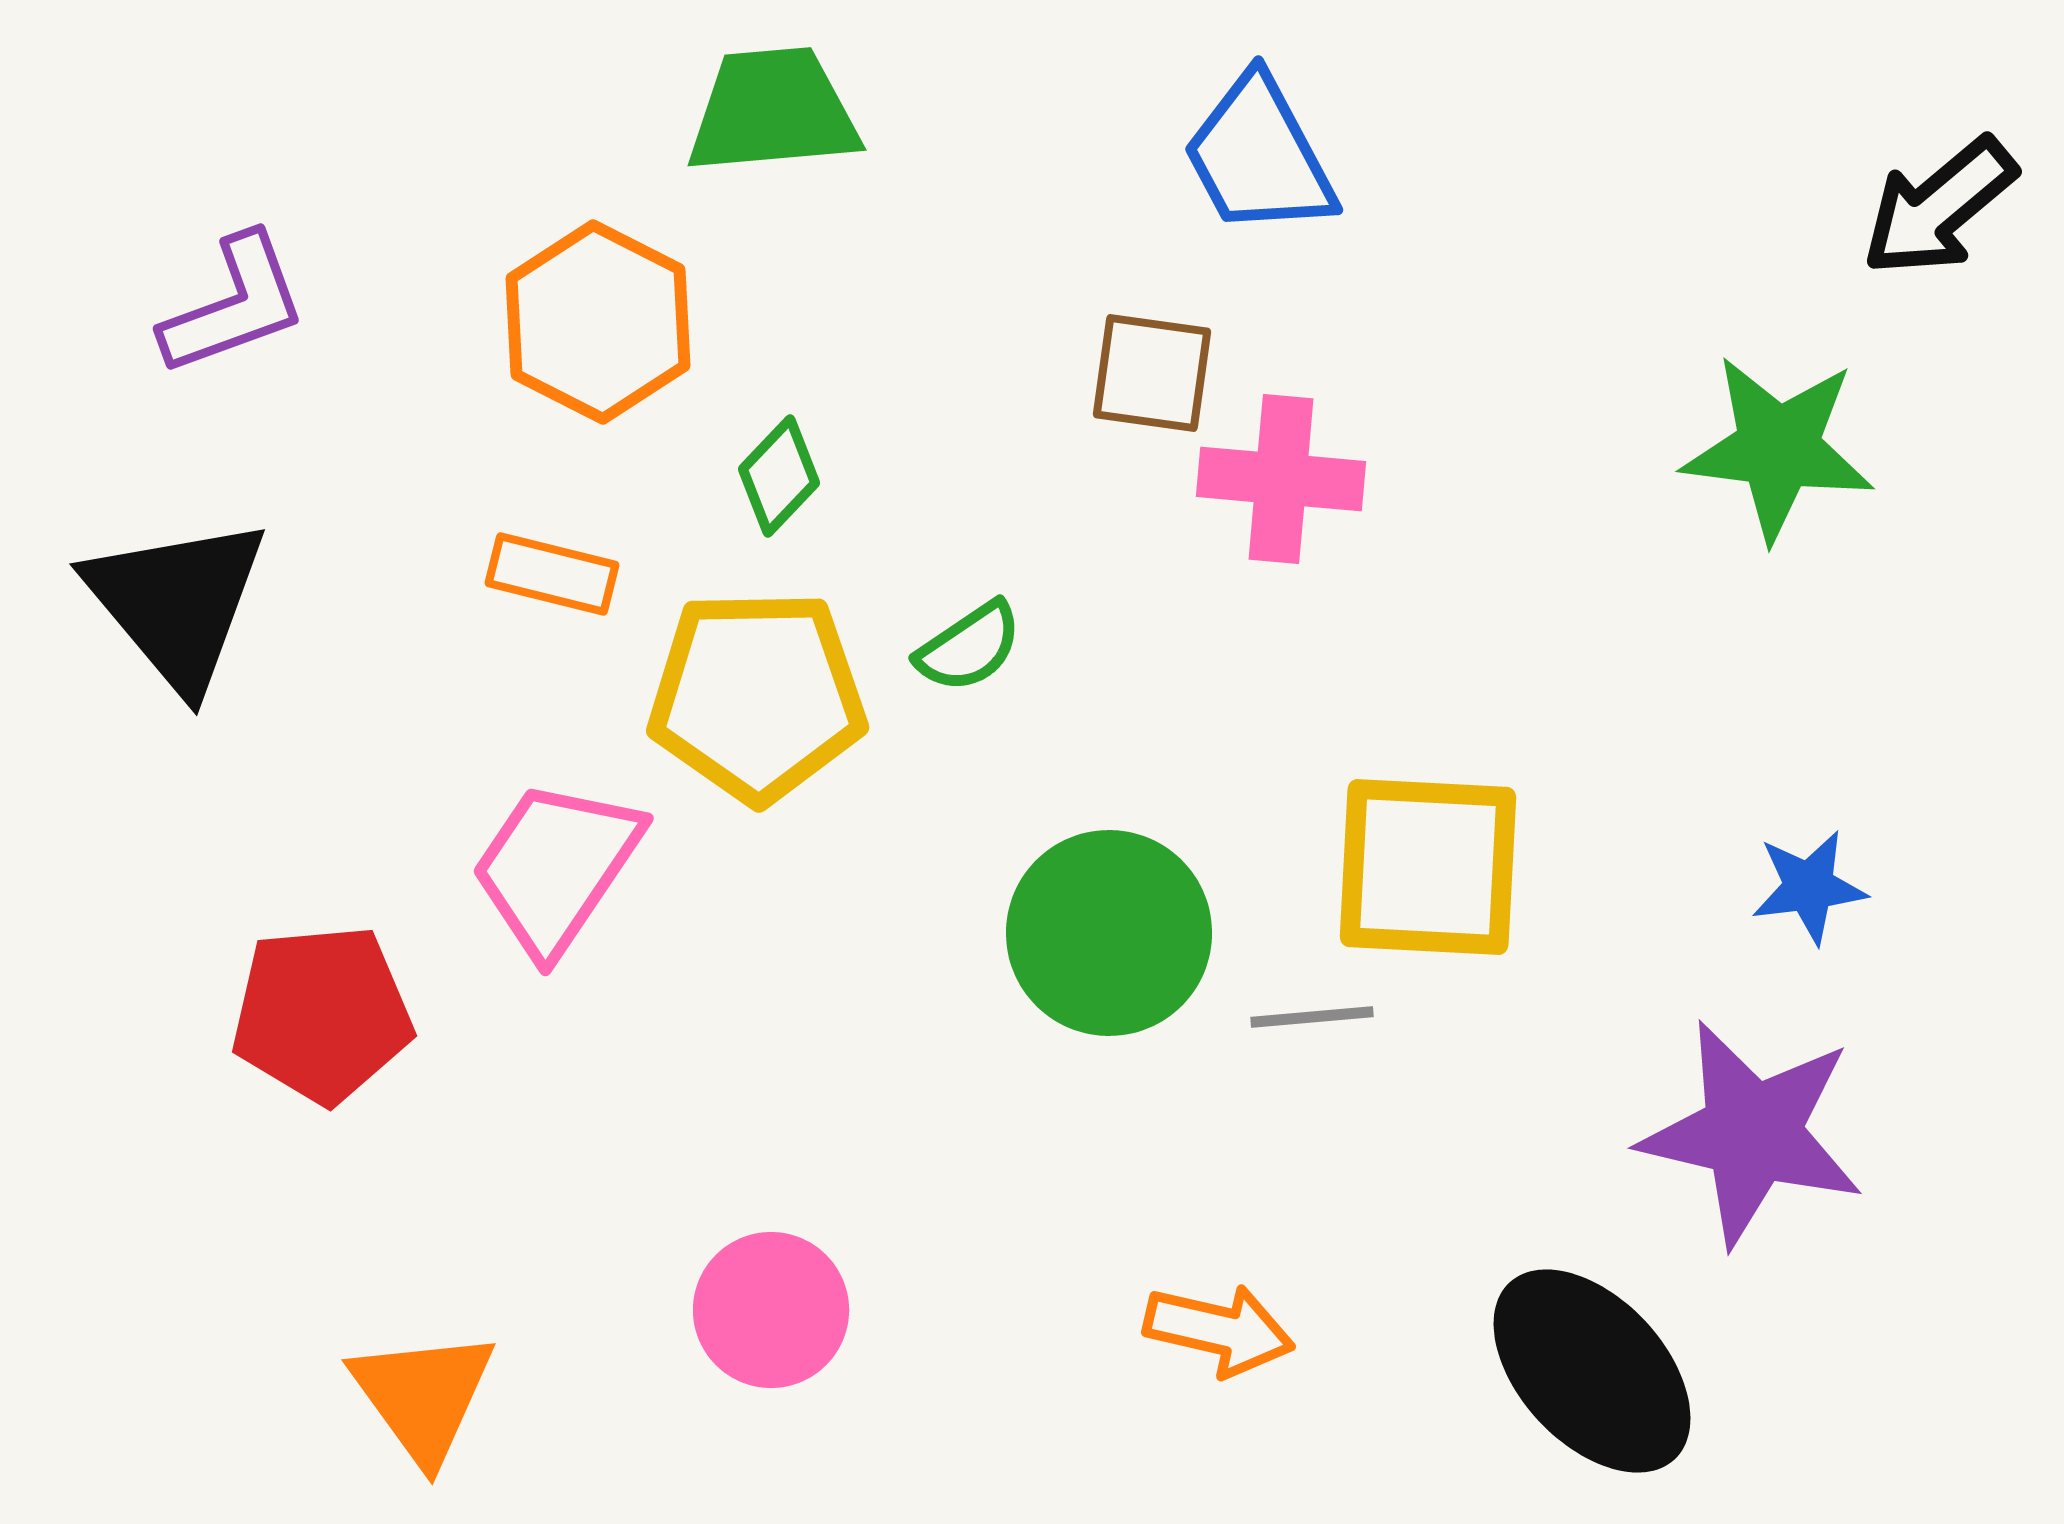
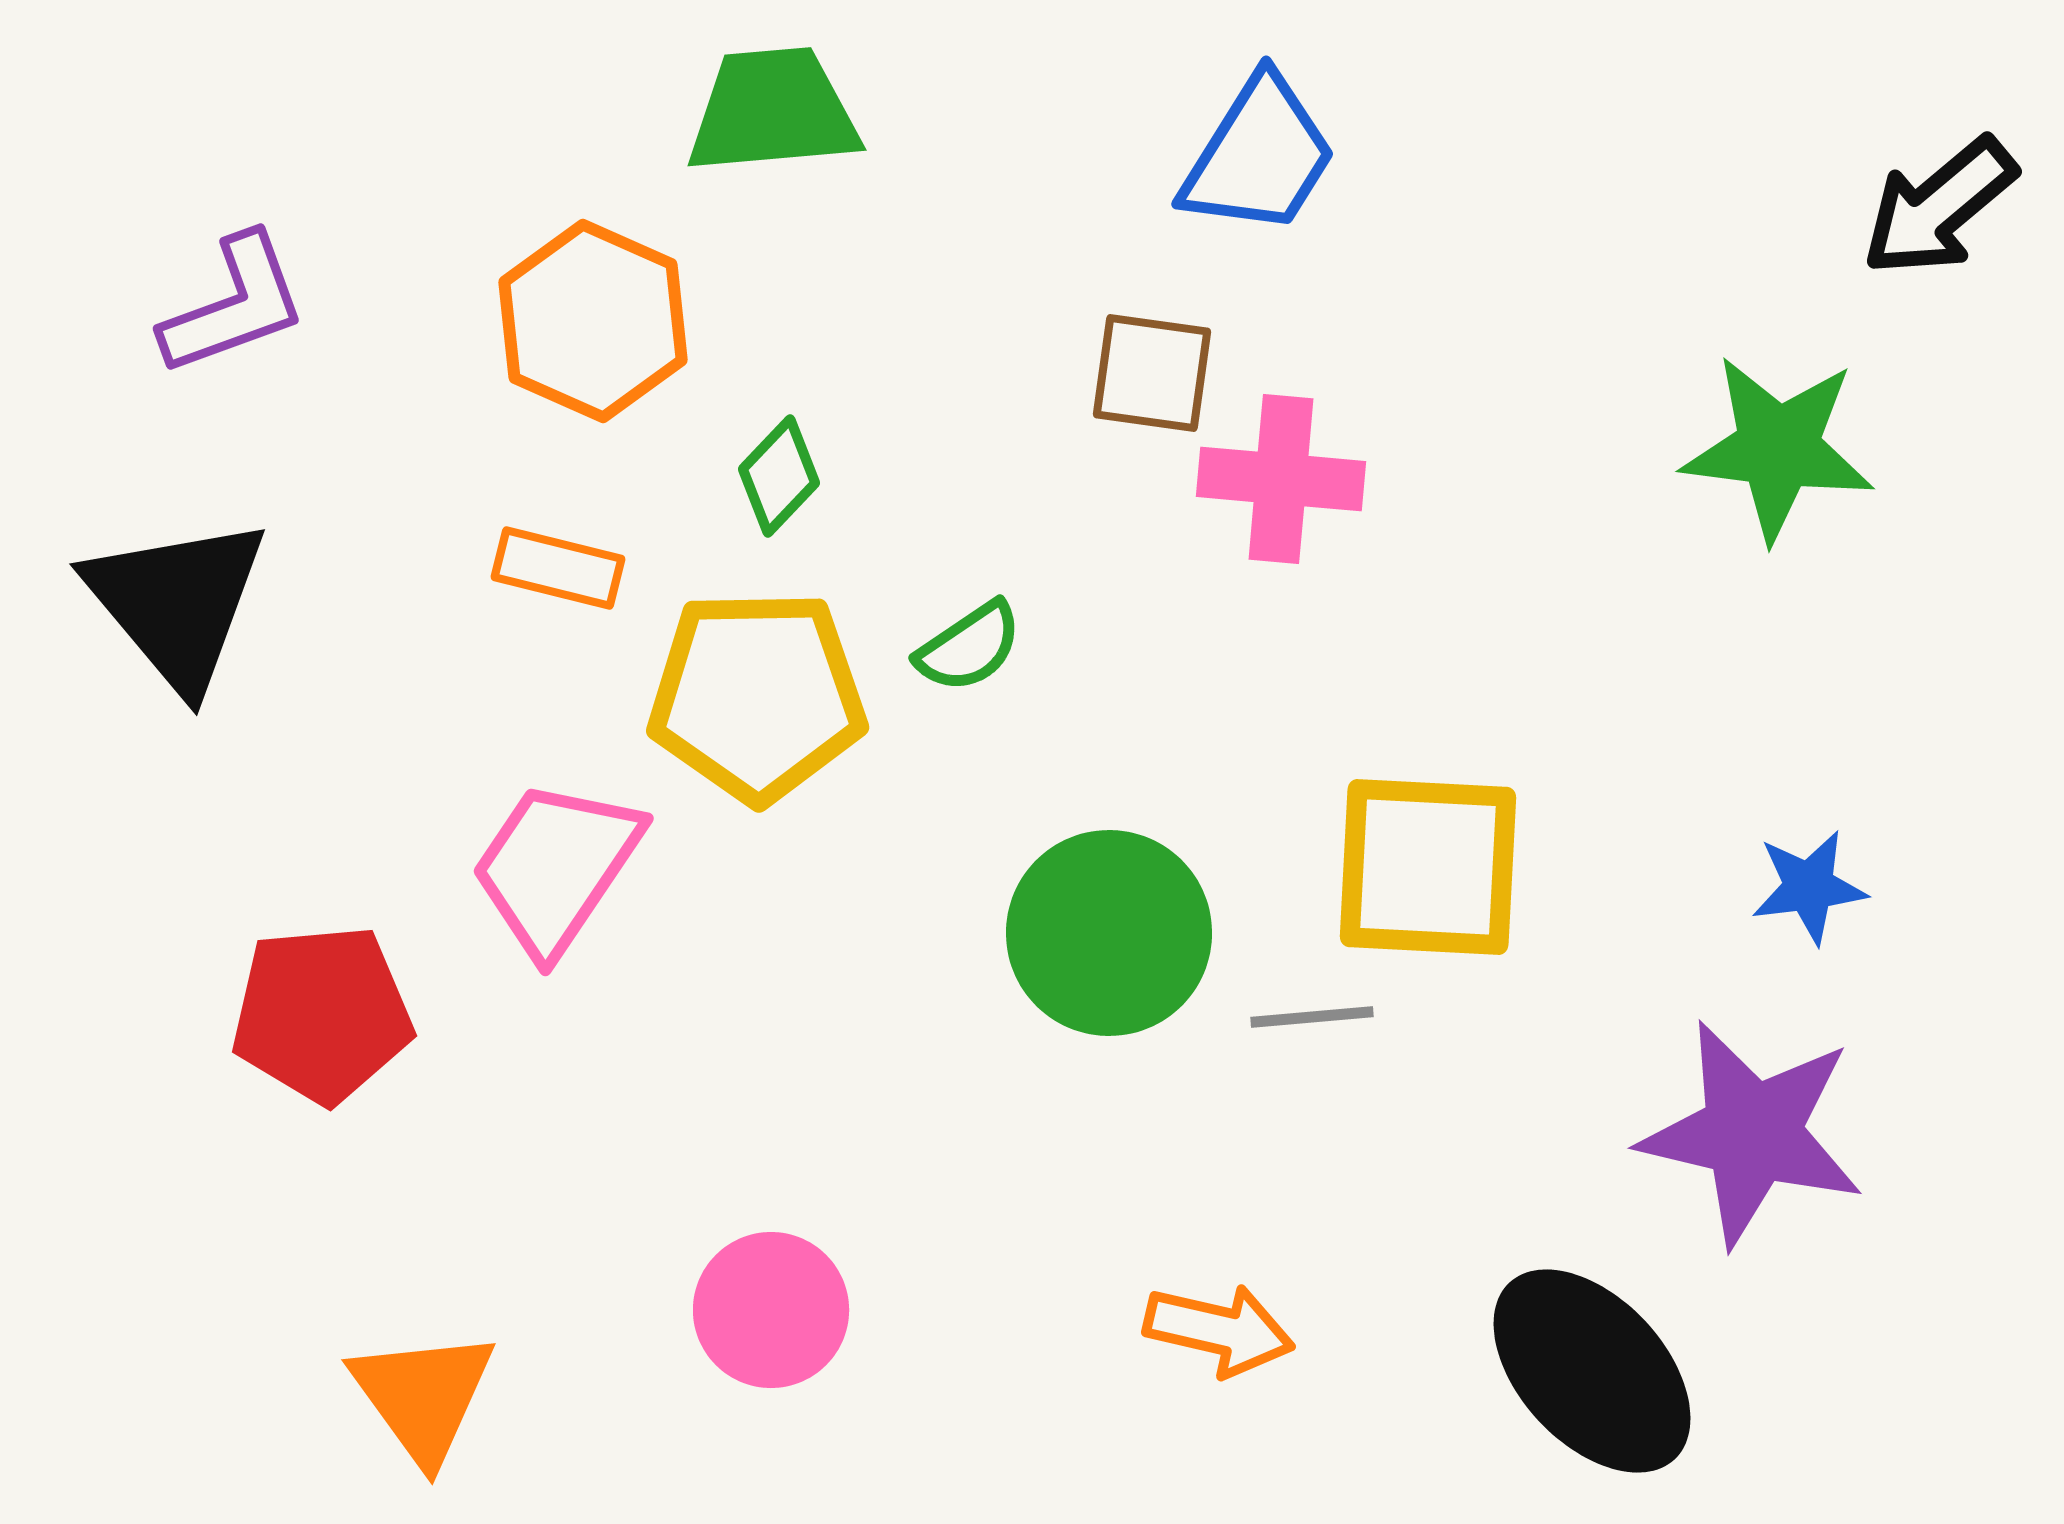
blue trapezoid: rotated 120 degrees counterclockwise
orange hexagon: moved 5 px left, 1 px up; rotated 3 degrees counterclockwise
orange rectangle: moved 6 px right, 6 px up
